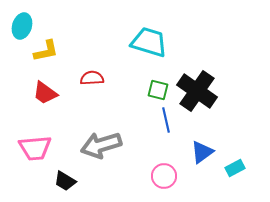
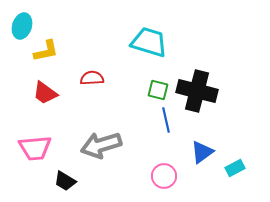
black cross: rotated 21 degrees counterclockwise
